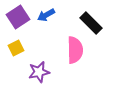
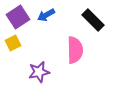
black rectangle: moved 2 px right, 3 px up
yellow square: moved 3 px left, 5 px up
